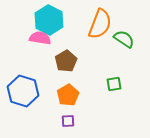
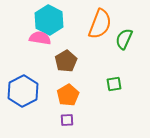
green semicircle: rotated 100 degrees counterclockwise
blue hexagon: rotated 16 degrees clockwise
purple square: moved 1 px left, 1 px up
